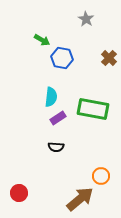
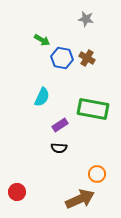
gray star: rotated 21 degrees counterclockwise
brown cross: moved 22 px left; rotated 14 degrees counterclockwise
cyan semicircle: moved 9 px left; rotated 18 degrees clockwise
purple rectangle: moved 2 px right, 7 px down
black semicircle: moved 3 px right, 1 px down
orange circle: moved 4 px left, 2 px up
red circle: moved 2 px left, 1 px up
brown arrow: rotated 16 degrees clockwise
